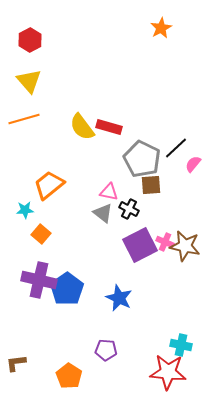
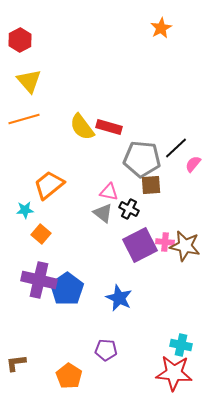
red hexagon: moved 10 px left
gray pentagon: rotated 21 degrees counterclockwise
pink cross: rotated 18 degrees counterclockwise
red star: moved 6 px right, 1 px down
